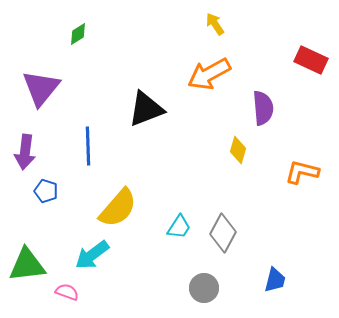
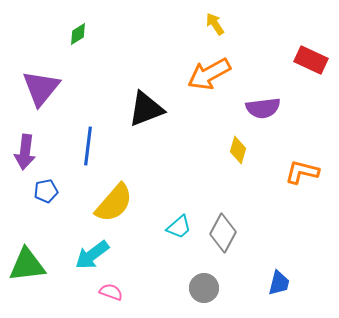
purple semicircle: rotated 88 degrees clockwise
blue line: rotated 9 degrees clockwise
blue pentagon: rotated 30 degrees counterclockwise
yellow semicircle: moved 4 px left, 5 px up
cyan trapezoid: rotated 16 degrees clockwise
blue trapezoid: moved 4 px right, 3 px down
pink semicircle: moved 44 px right
